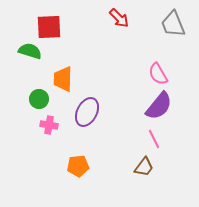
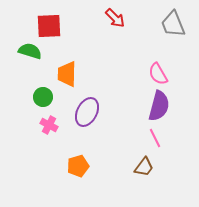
red arrow: moved 4 px left
red square: moved 1 px up
orange trapezoid: moved 4 px right, 5 px up
green circle: moved 4 px right, 2 px up
purple semicircle: rotated 24 degrees counterclockwise
pink cross: rotated 18 degrees clockwise
pink line: moved 1 px right, 1 px up
orange pentagon: rotated 10 degrees counterclockwise
